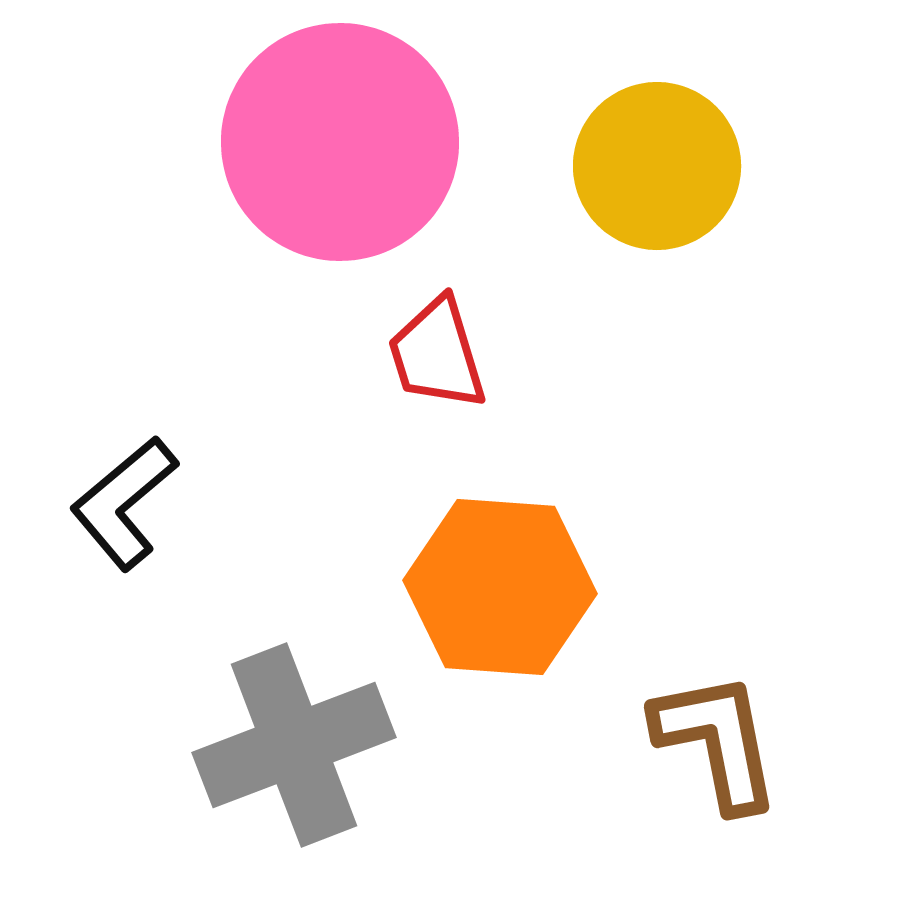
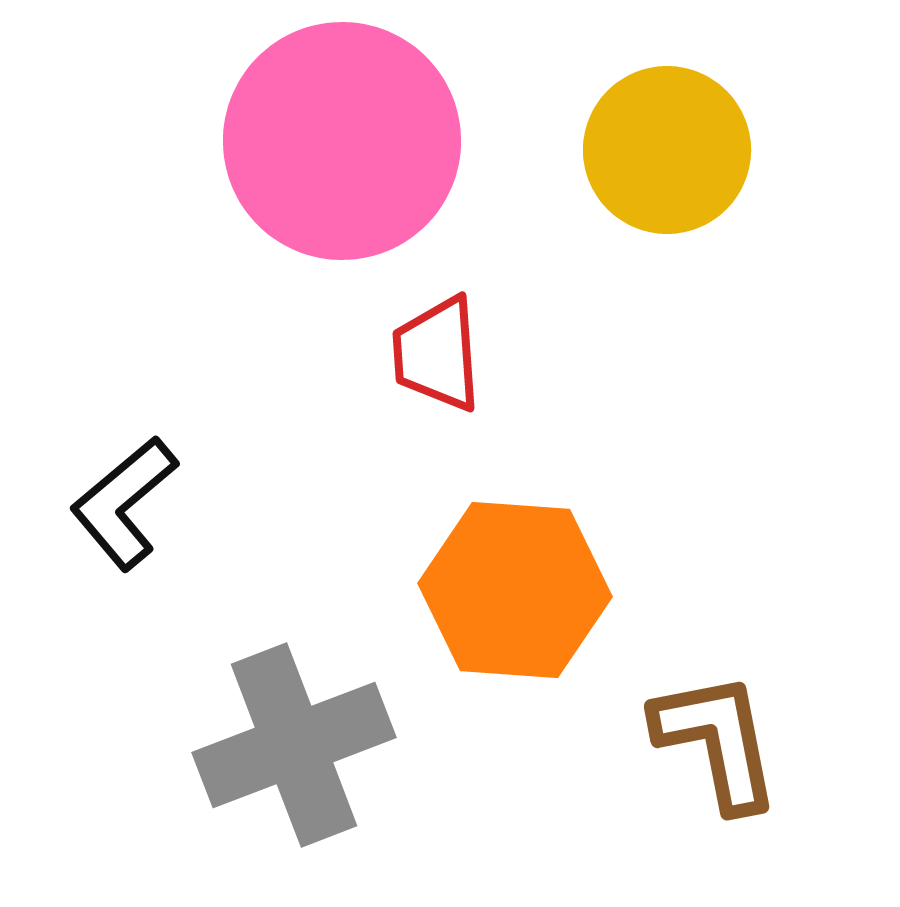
pink circle: moved 2 px right, 1 px up
yellow circle: moved 10 px right, 16 px up
red trapezoid: rotated 13 degrees clockwise
orange hexagon: moved 15 px right, 3 px down
